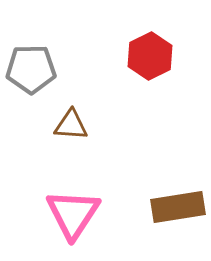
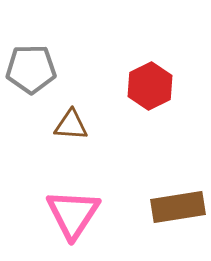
red hexagon: moved 30 px down
